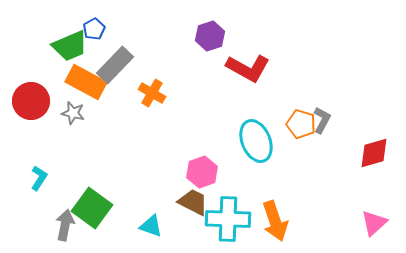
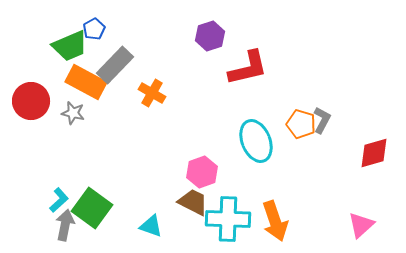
red L-shape: rotated 42 degrees counterclockwise
cyan L-shape: moved 20 px right, 22 px down; rotated 15 degrees clockwise
pink triangle: moved 13 px left, 2 px down
